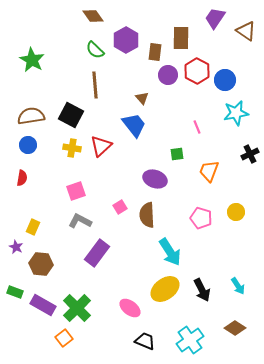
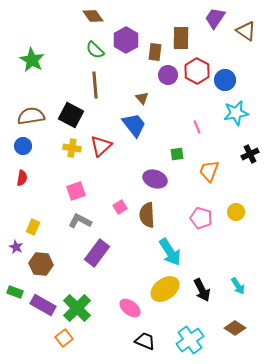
blue circle at (28, 145): moved 5 px left, 1 px down
